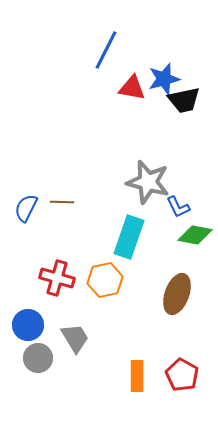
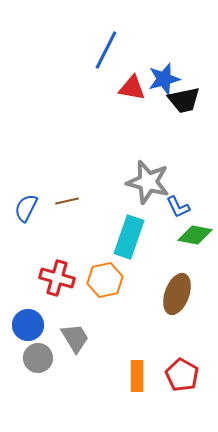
brown line: moved 5 px right, 1 px up; rotated 15 degrees counterclockwise
